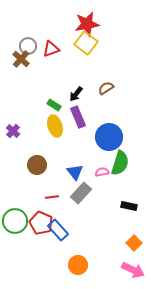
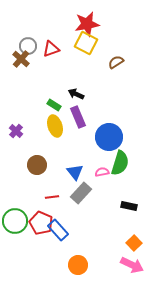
yellow square: rotated 10 degrees counterclockwise
brown semicircle: moved 10 px right, 26 px up
black arrow: rotated 77 degrees clockwise
purple cross: moved 3 px right
pink arrow: moved 1 px left, 5 px up
